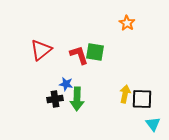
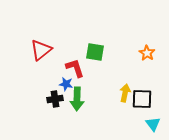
orange star: moved 20 px right, 30 px down
red L-shape: moved 4 px left, 13 px down
yellow arrow: moved 1 px up
